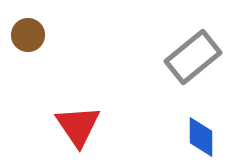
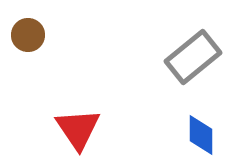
red triangle: moved 3 px down
blue diamond: moved 2 px up
